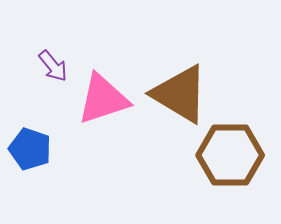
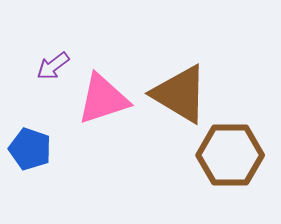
purple arrow: rotated 92 degrees clockwise
